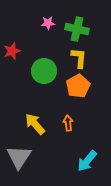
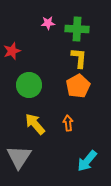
green cross: rotated 10 degrees counterclockwise
green circle: moved 15 px left, 14 px down
